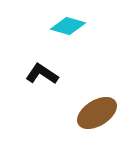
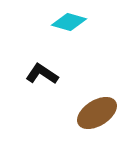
cyan diamond: moved 1 px right, 4 px up
